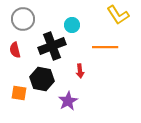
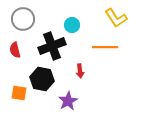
yellow L-shape: moved 2 px left, 3 px down
